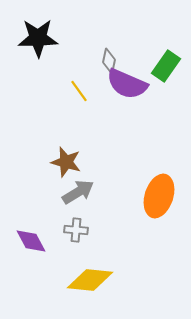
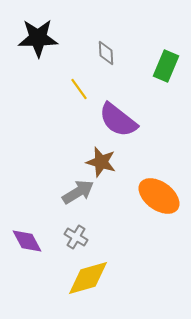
gray diamond: moved 3 px left, 8 px up; rotated 15 degrees counterclockwise
green rectangle: rotated 12 degrees counterclockwise
purple semicircle: moved 9 px left, 36 px down; rotated 15 degrees clockwise
yellow line: moved 2 px up
brown star: moved 35 px right
orange ellipse: rotated 72 degrees counterclockwise
gray cross: moved 7 px down; rotated 25 degrees clockwise
purple diamond: moved 4 px left
yellow diamond: moved 2 px left, 2 px up; rotated 21 degrees counterclockwise
